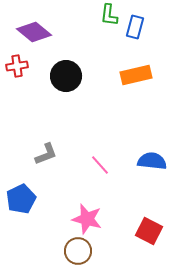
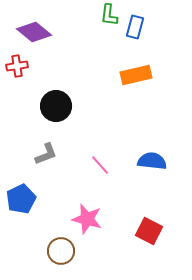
black circle: moved 10 px left, 30 px down
brown circle: moved 17 px left
